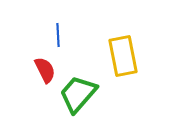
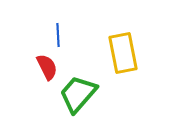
yellow rectangle: moved 3 px up
red semicircle: moved 2 px right, 3 px up
